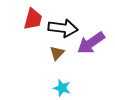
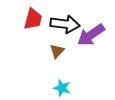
black arrow: moved 2 px right, 4 px up
purple arrow: moved 8 px up
brown triangle: moved 2 px up
